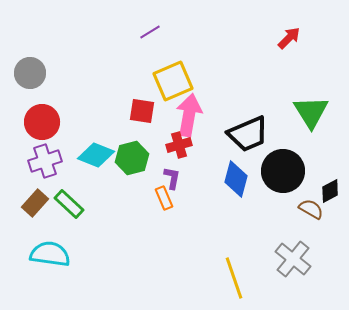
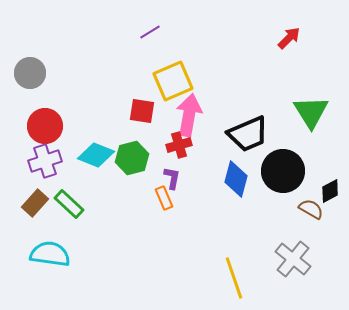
red circle: moved 3 px right, 4 px down
